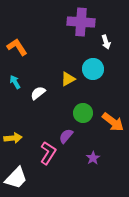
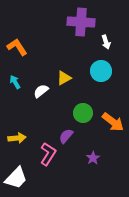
cyan circle: moved 8 px right, 2 px down
yellow triangle: moved 4 px left, 1 px up
white semicircle: moved 3 px right, 2 px up
yellow arrow: moved 4 px right
pink L-shape: moved 1 px down
